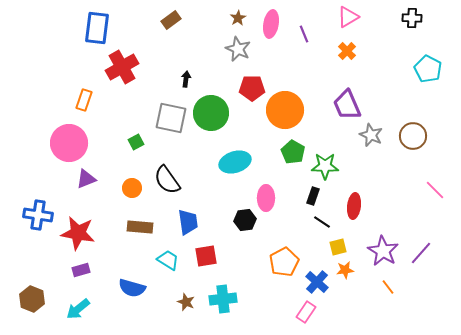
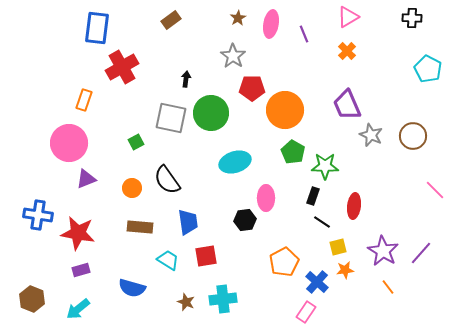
gray star at (238, 49): moved 5 px left, 7 px down; rotated 10 degrees clockwise
